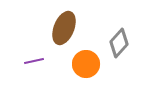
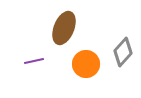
gray diamond: moved 4 px right, 9 px down
